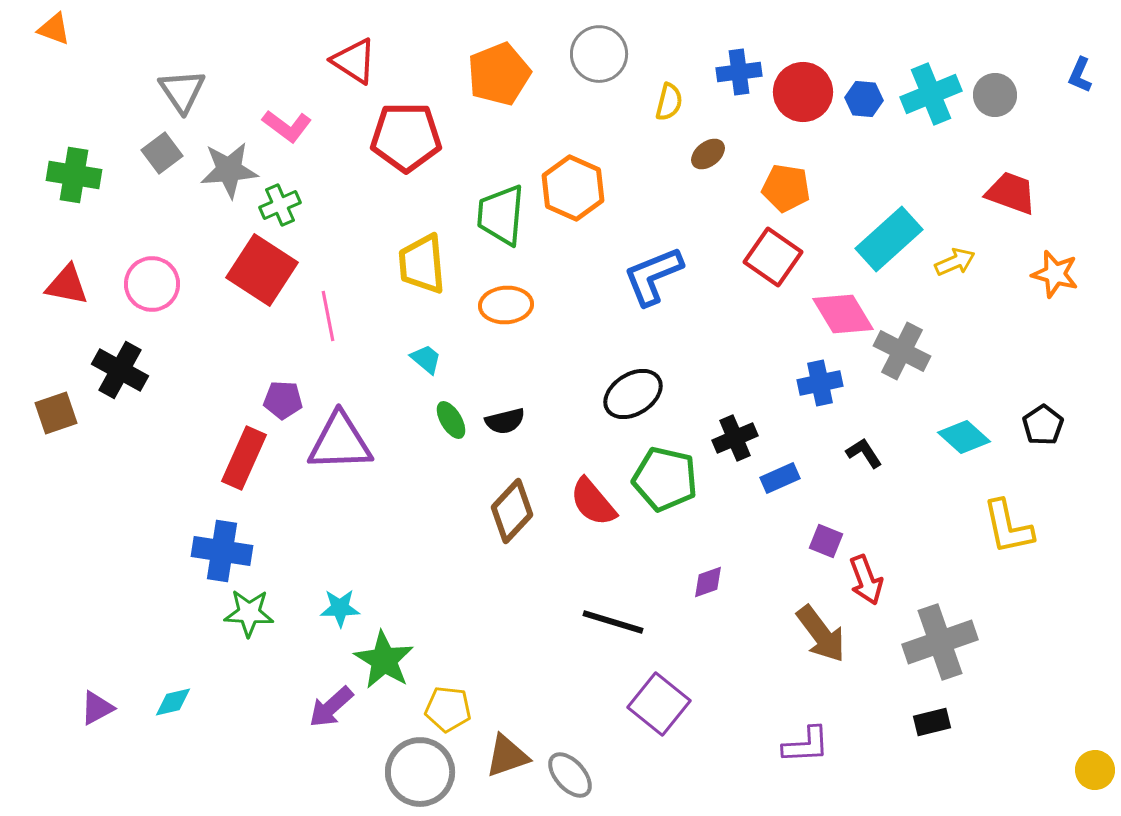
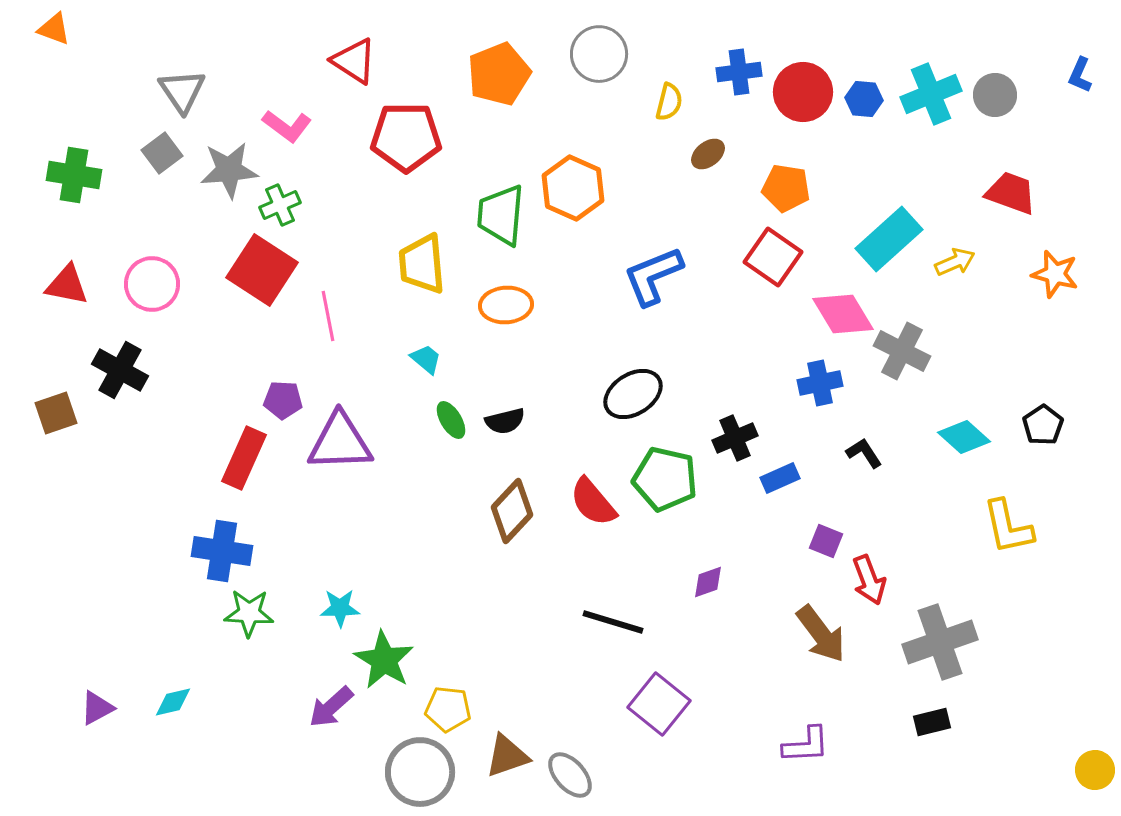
red arrow at (866, 580): moved 3 px right
